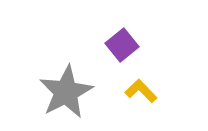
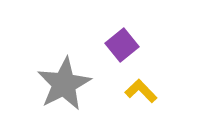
gray star: moved 2 px left, 8 px up
